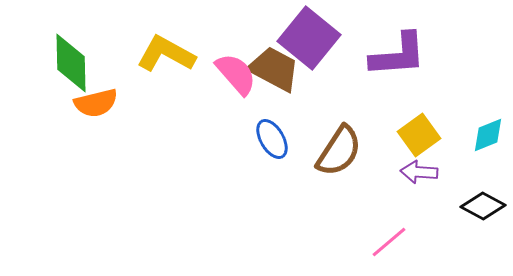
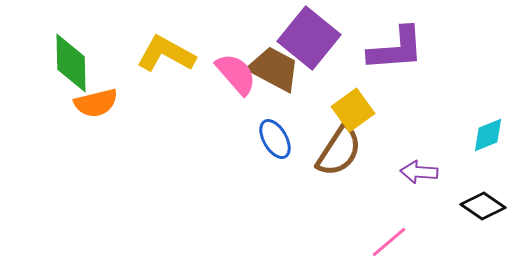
purple L-shape: moved 2 px left, 6 px up
yellow square: moved 66 px left, 25 px up
blue ellipse: moved 3 px right
black diamond: rotated 6 degrees clockwise
